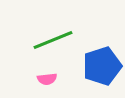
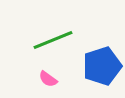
pink semicircle: moved 1 px right; rotated 42 degrees clockwise
